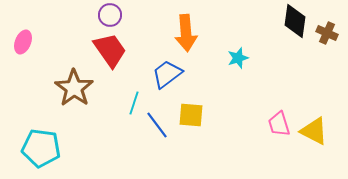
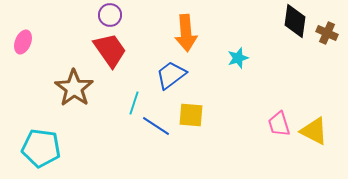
blue trapezoid: moved 4 px right, 1 px down
blue line: moved 1 px left, 1 px down; rotated 20 degrees counterclockwise
